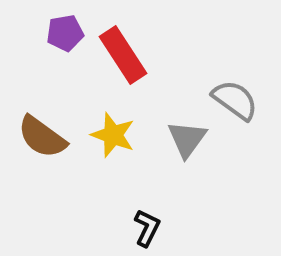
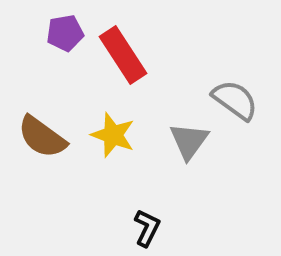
gray triangle: moved 2 px right, 2 px down
